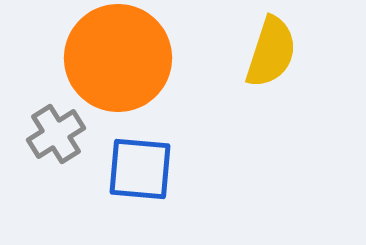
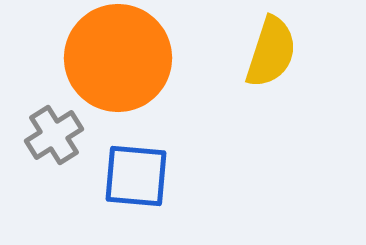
gray cross: moved 2 px left, 1 px down
blue square: moved 4 px left, 7 px down
